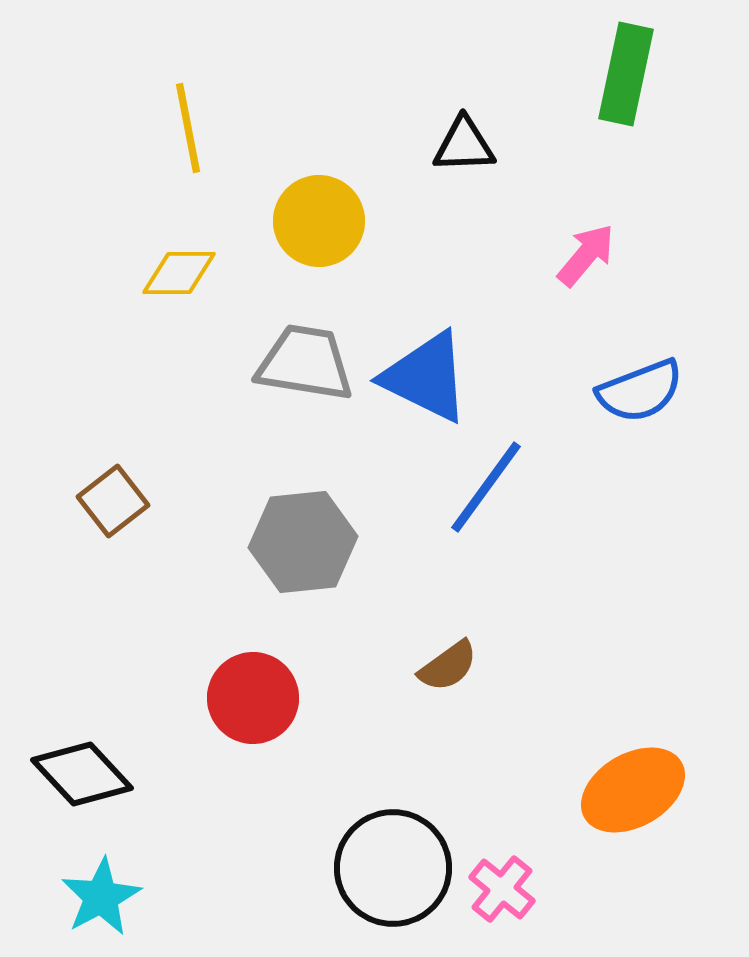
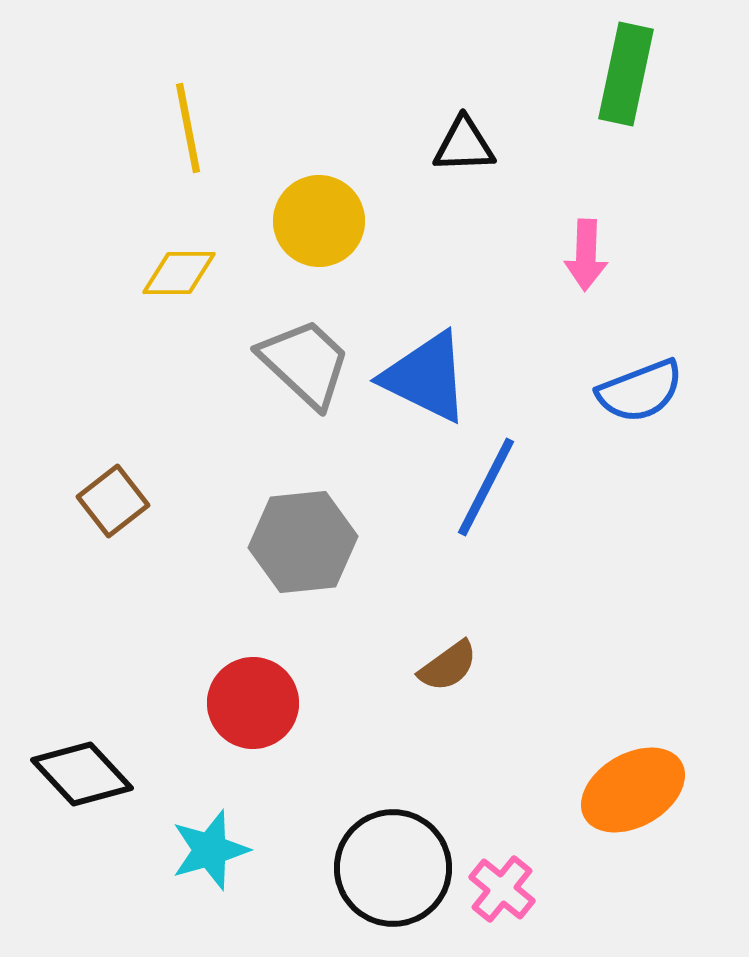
pink arrow: rotated 142 degrees clockwise
gray trapezoid: rotated 34 degrees clockwise
blue line: rotated 9 degrees counterclockwise
red circle: moved 5 px down
cyan star: moved 109 px right, 47 px up; rotated 12 degrees clockwise
